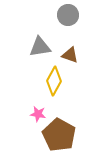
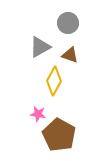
gray circle: moved 8 px down
gray triangle: rotated 20 degrees counterclockwise
